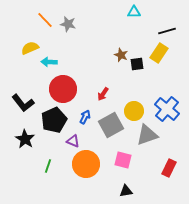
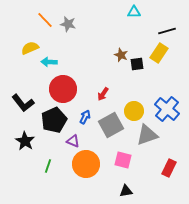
black star: moved 2 px down
